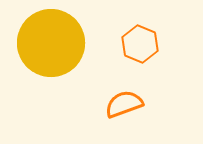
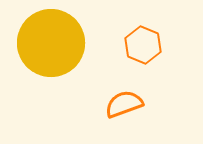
orange hexagon: moved 3 px right, 1 px down
